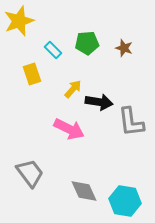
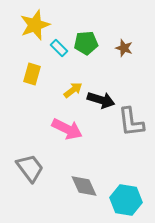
yellow star: moved 16 px right, 4 px down
green pentagon: moved 1 px left
cyan rectangle: moved 6 px right, 2 px up
yellow rectangle: rotated 35 degrees clockwise
yellow arrow: moved 1 px down; rotated 12 degrees clockwise
black arrow: moved 2 px right, 2 px up; rotated 8 degrees clockwise
pink arrow: moved 2 px left
gray trapezoid: moved 5 px up
gray diamond: moved 5 px up
cyan hexagon: moved 1 px right, 1 px up
